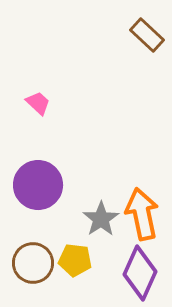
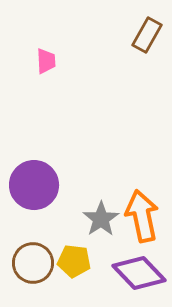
brown rectangle: rotated 76 degrees clockwise
pink trapezoid: moved 8 px right, 42 px up; rotated 44 degrees clockwise
purple circle: moved 4 px left
orange arrow: moved 2 px down
yellow pentagon: moved 1 px left, 1 px down
purple diamond: moved 1 px left; rotated 68 degrees counterclockwise
